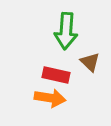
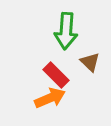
red rectangle: rotated 32 degrees clockwise
orange arrow: rotated 32 degrees counterclockwise
